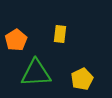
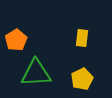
yellow rectangle: moved 22 px right, 4 px down
